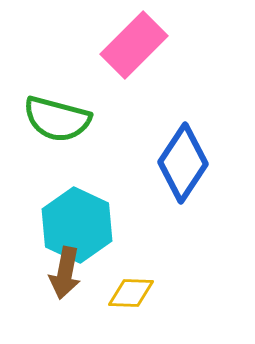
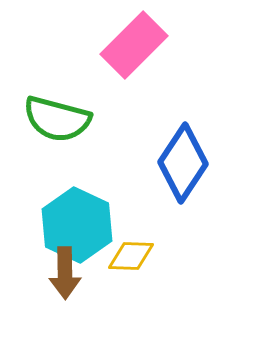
brown arrow: rotated 12 degrees counterclockwise
yellow diamond: moved 37 px up
